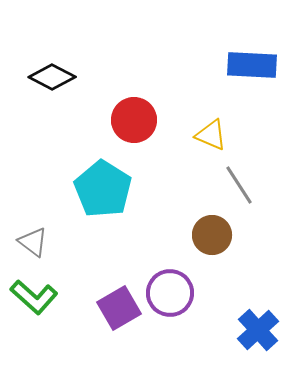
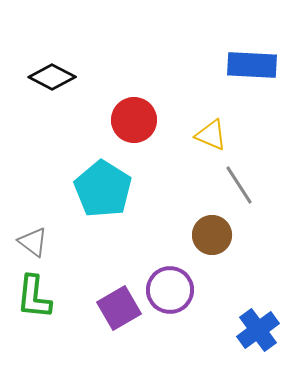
purple circle: moved 3 px up
green L-shape: rotated 54 degrees clockwise
blue cross: rotated 6 degrees clockwise
